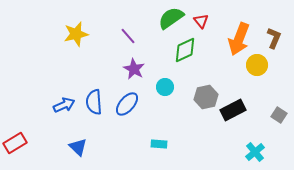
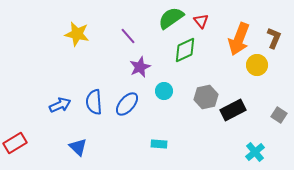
yellow star: moved 1 px right; rotated 25 degrees clockwise
purple star: moved 6 px right, 2 px up; rotated 20 degrees clockwise
cyan circle: moved 1 px left, 4 px down
blue arrow: moved 4 px left
